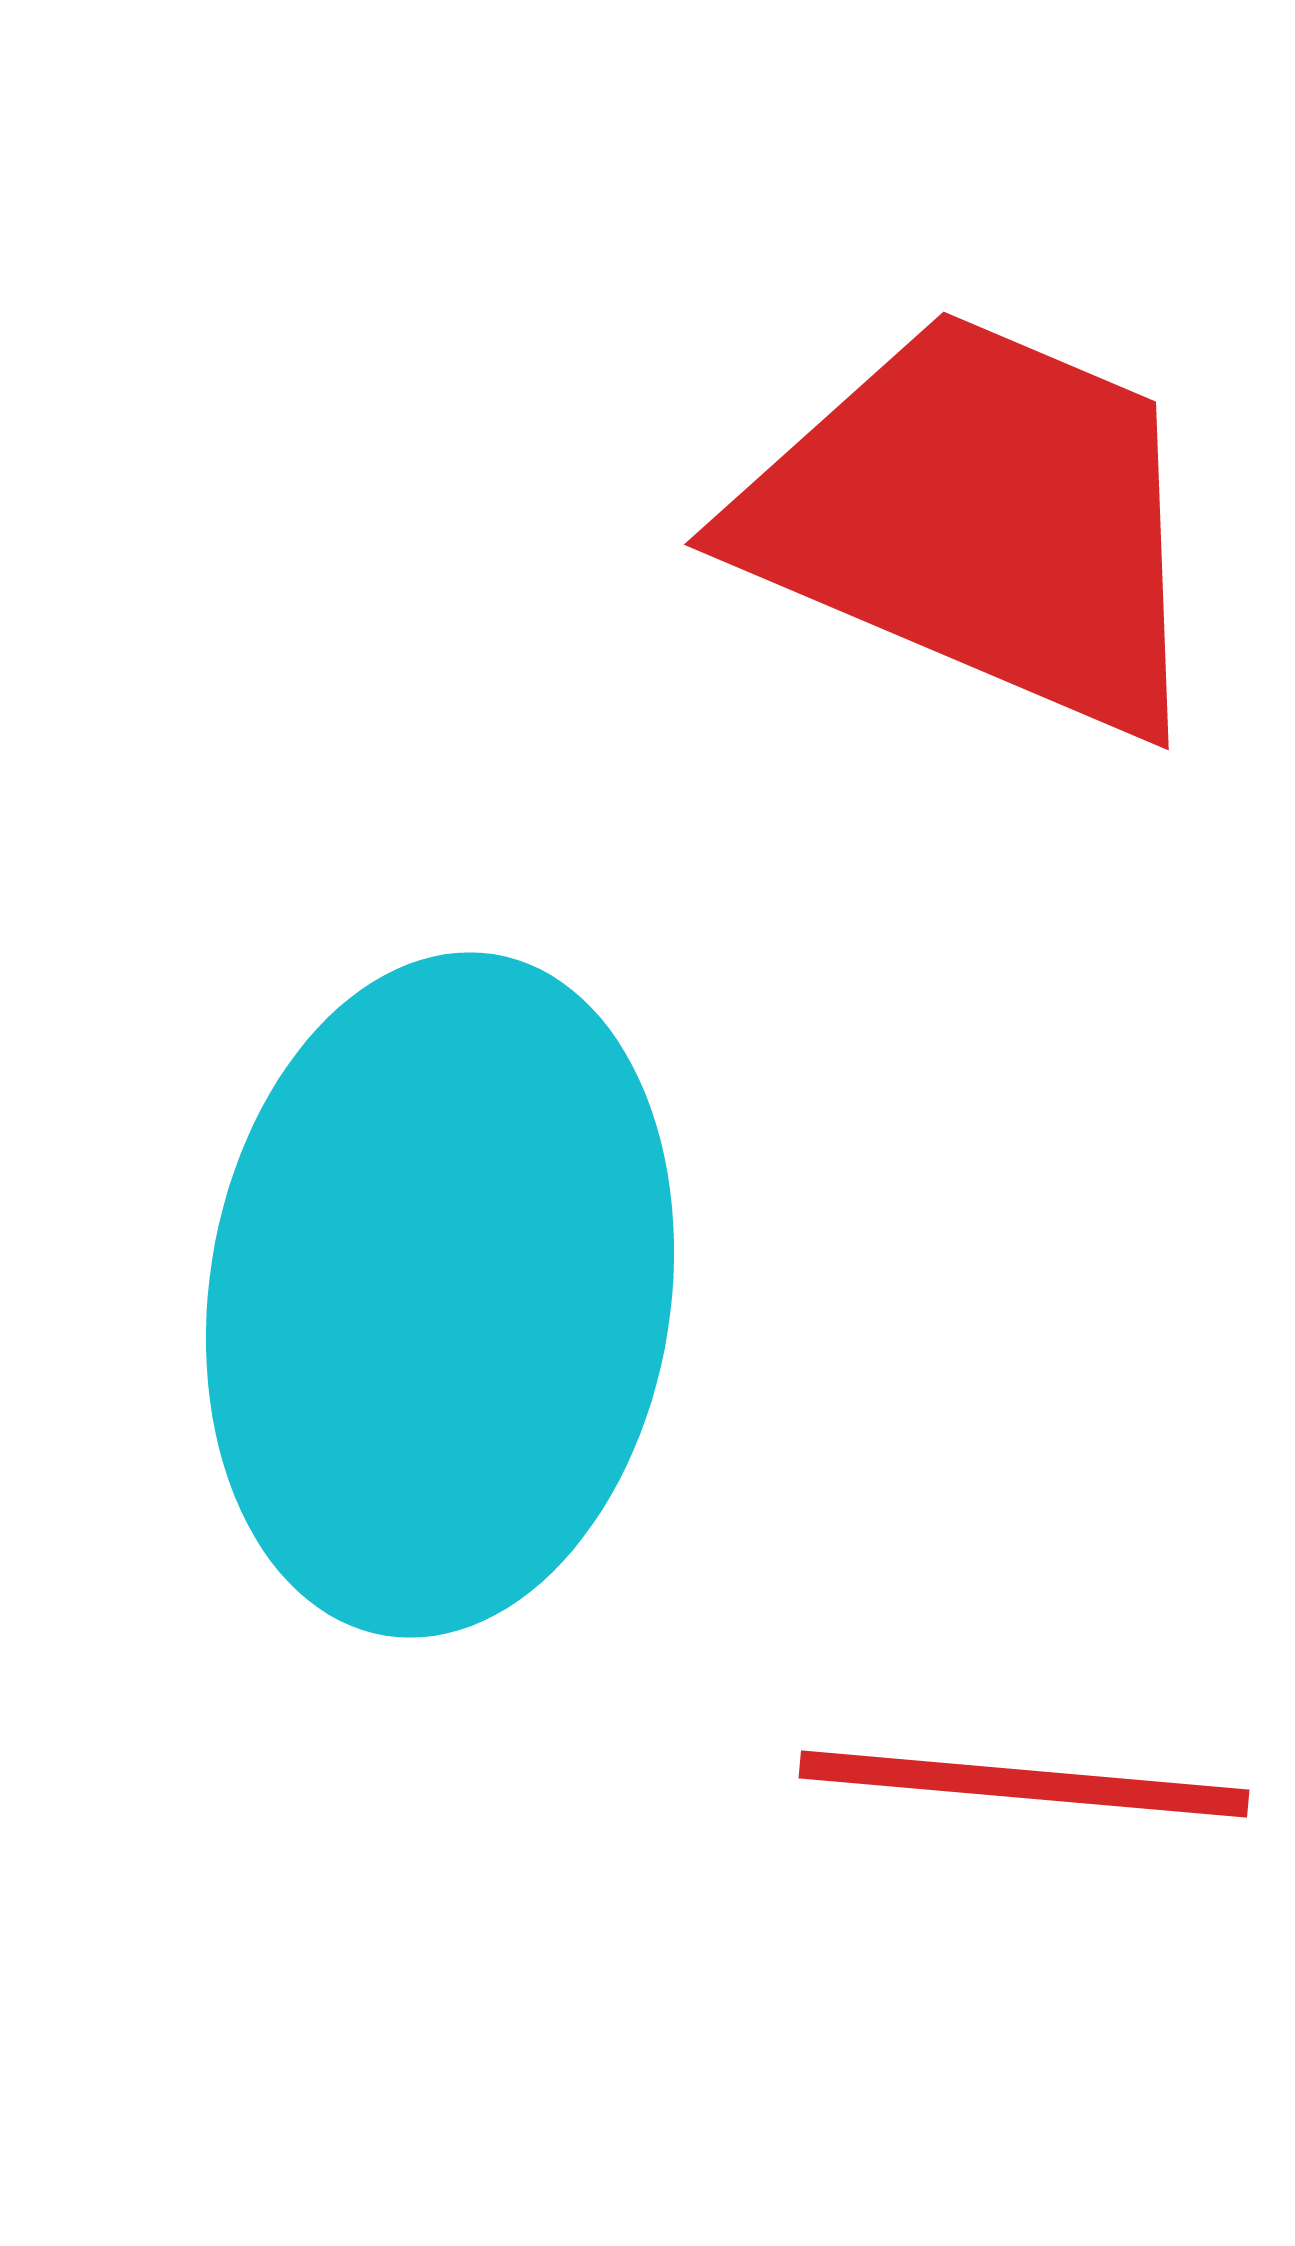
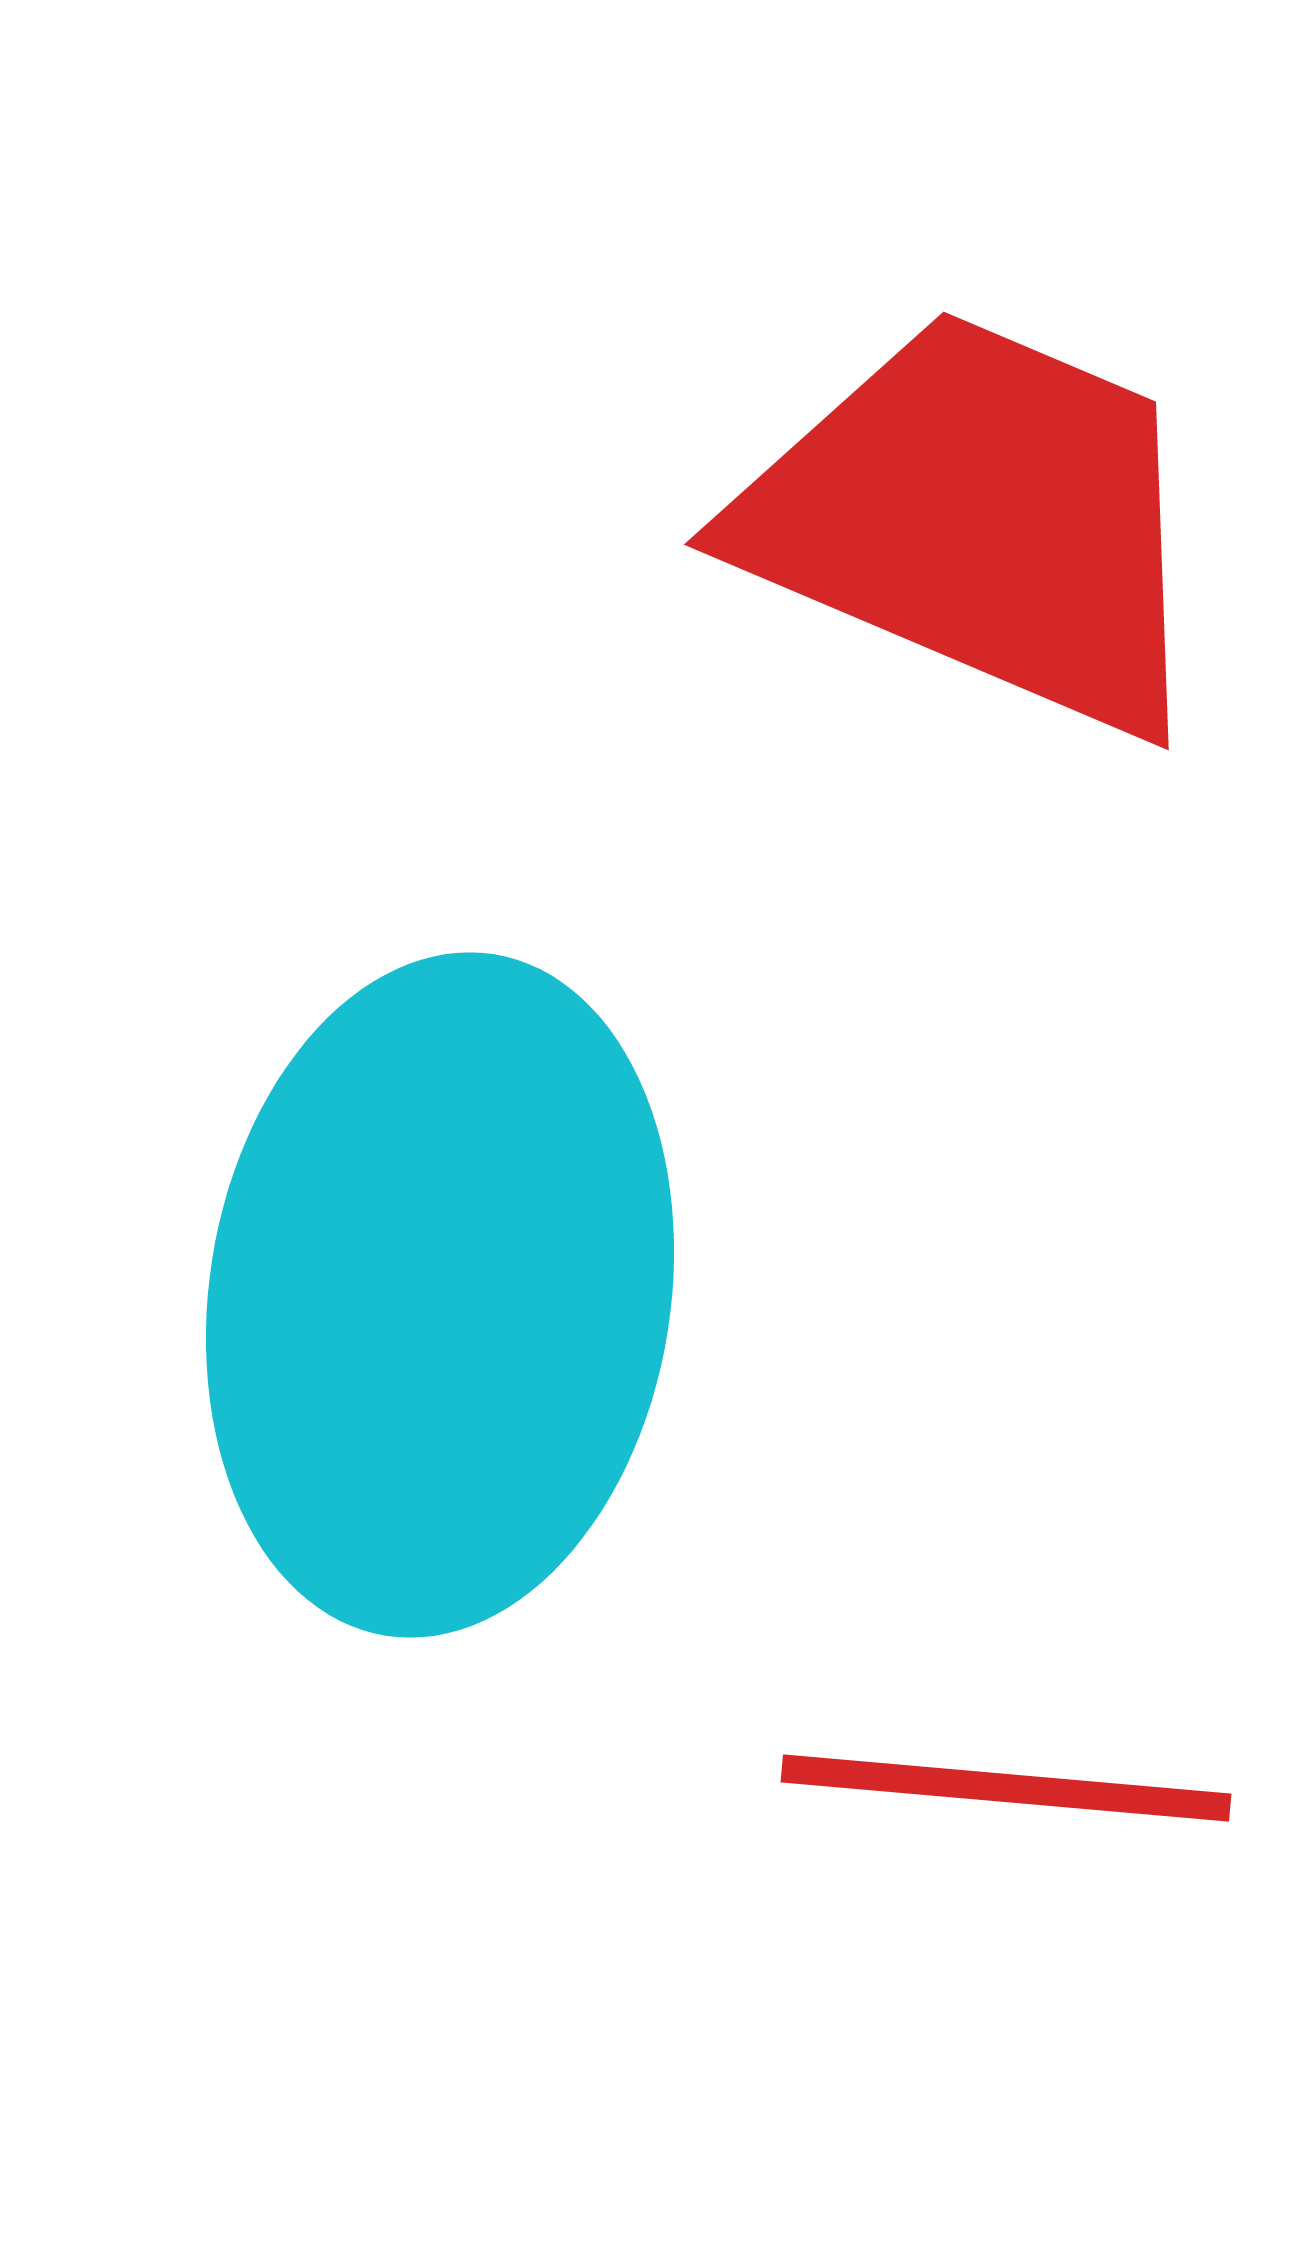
red line: moved 18 px left, 4 px down
